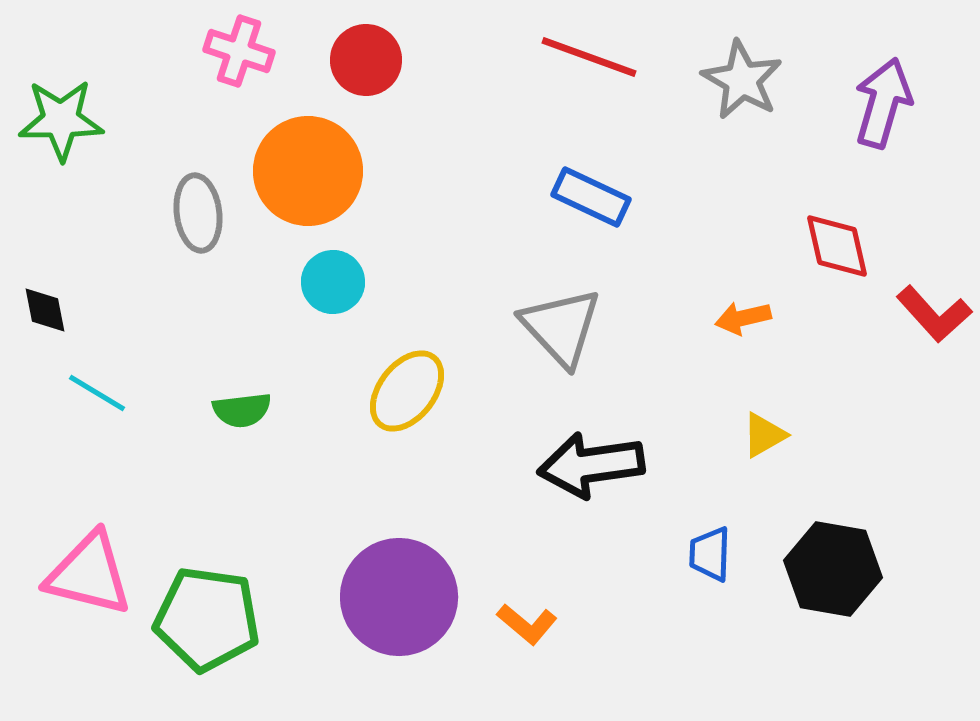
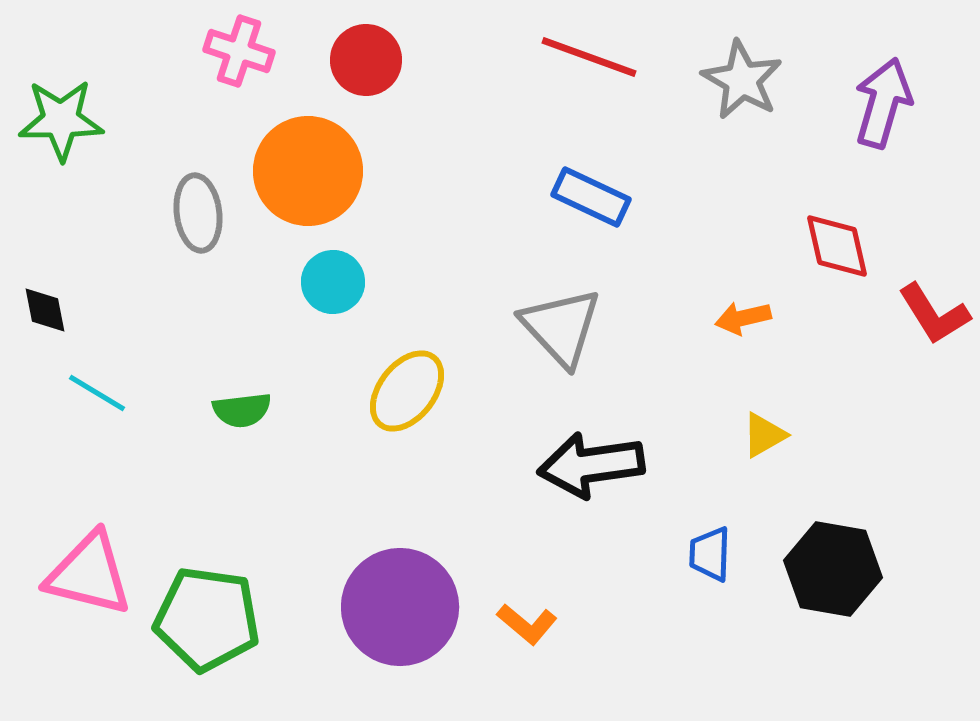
red L-shape: rotated 10 degrees clockwise
purple circle: moved 1 px right, 10 px down
